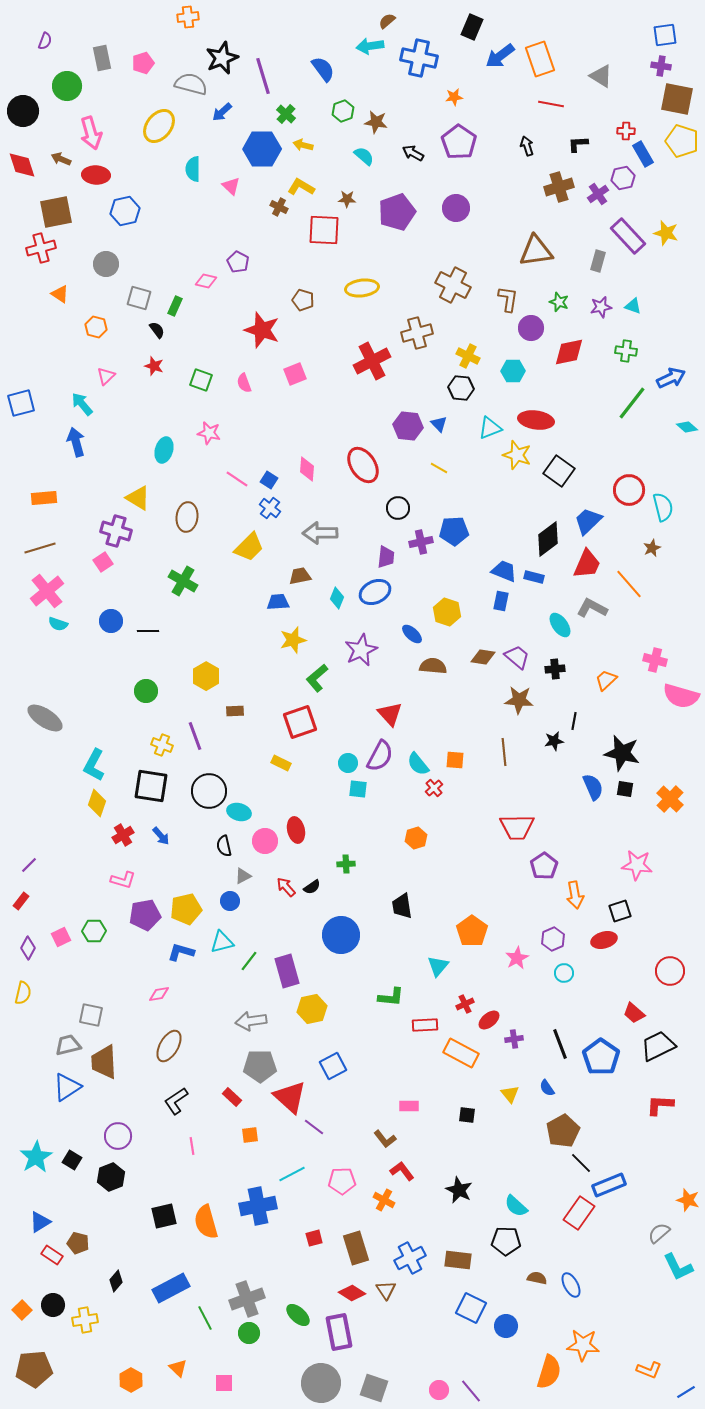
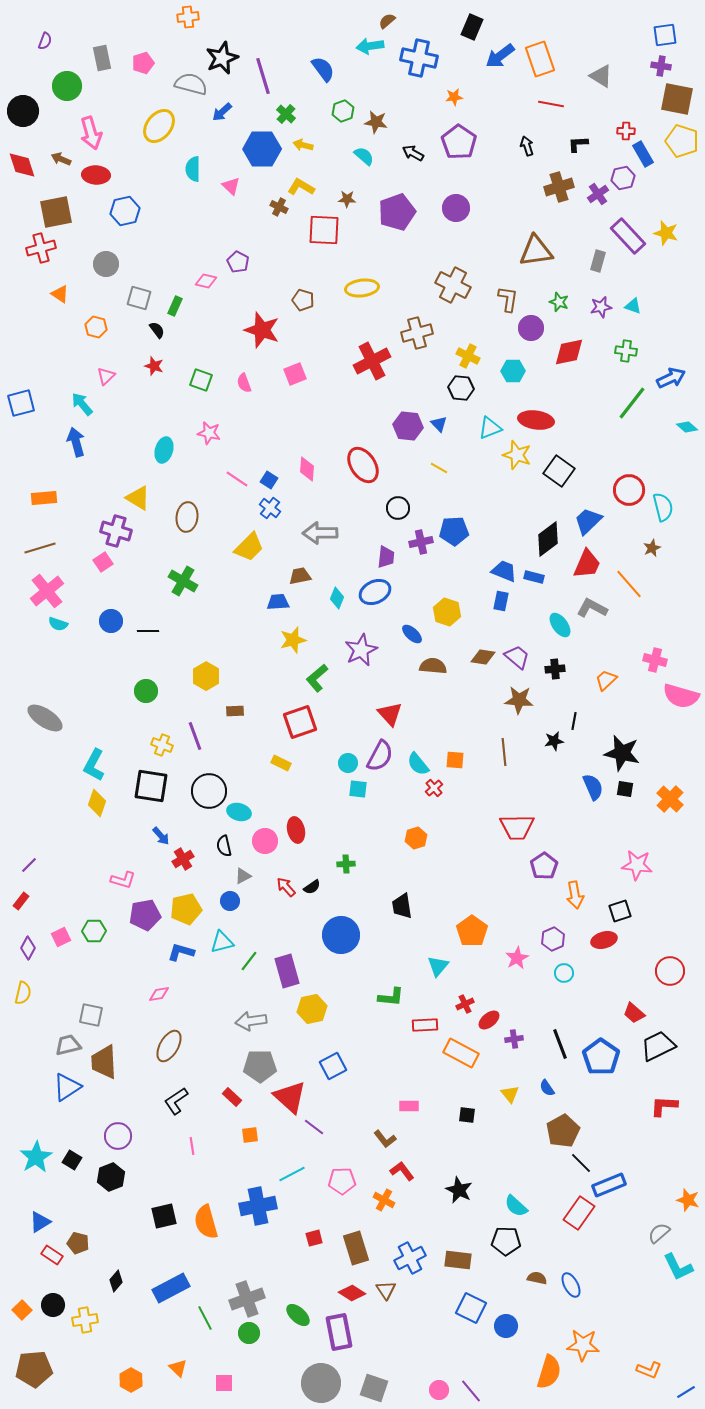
red cross at (123, 835): moved 60 px right, 24 px down
red L-shape at (660, 1105): moved 4 px right, 1 px down
